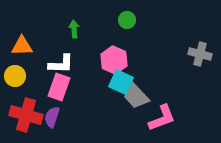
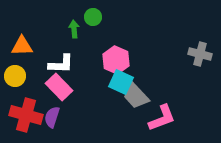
green circle: moved 34 px left, 3 px up
pink hexagon: moved 2 px right
pink rectangle: rotated 64 degrees counterclockwise
